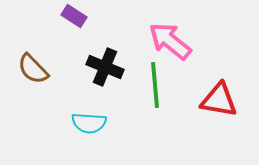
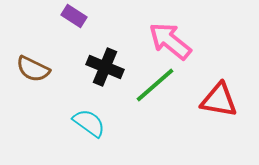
brown semicircle: rotated 20 degrees counterclockwise
green line: rotated 54 degrees clockwise
cyan semicircle: rotated 148 degrees counterclockwise
